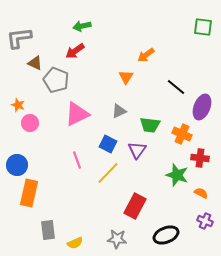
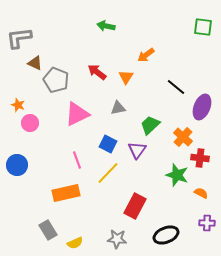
green arrow: moved 24 px right; rotated 24 degrees clockwise
red arrow: moved 22 px right, 21 px down; rotated 72 degrees clockwise
gray triangle: moved 1 px left, 3 px up; rotated 14 degrees clockwise
green trapezoid: rotated 130 degrees clockwise
orange cross: moved 1 px right, 3 px down; rotated 18 degrees clockwise
orange rectangle: moved 37 px right; rotated 64 degrees clockwise
purple cross: moved 2 px right, 2 px down; rotated 21 degrees counterclockwise
gray rectangle: rotated 24 degrees counterclockwise
